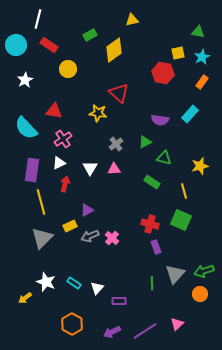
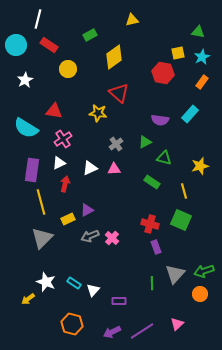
yellow diamond at (114, 50): moved 7 px down
cyan semicircle at (26, 128): rotated 15 degrees counterclockwise
white triangle at (90, 168): rotated 35 degrees clockwise
yellow rectangle at (70, 226): moved 2 px left, 7 px up
white triangle at (97, 288): moved 4 px left, 2 px down
yellow arrow at (25, 298): moved 3 px right, 1 px down
orange hexagon at (72, 324): rotated 15 degrees counterclockwise
purple line at (145, 331): moved 3 px left
